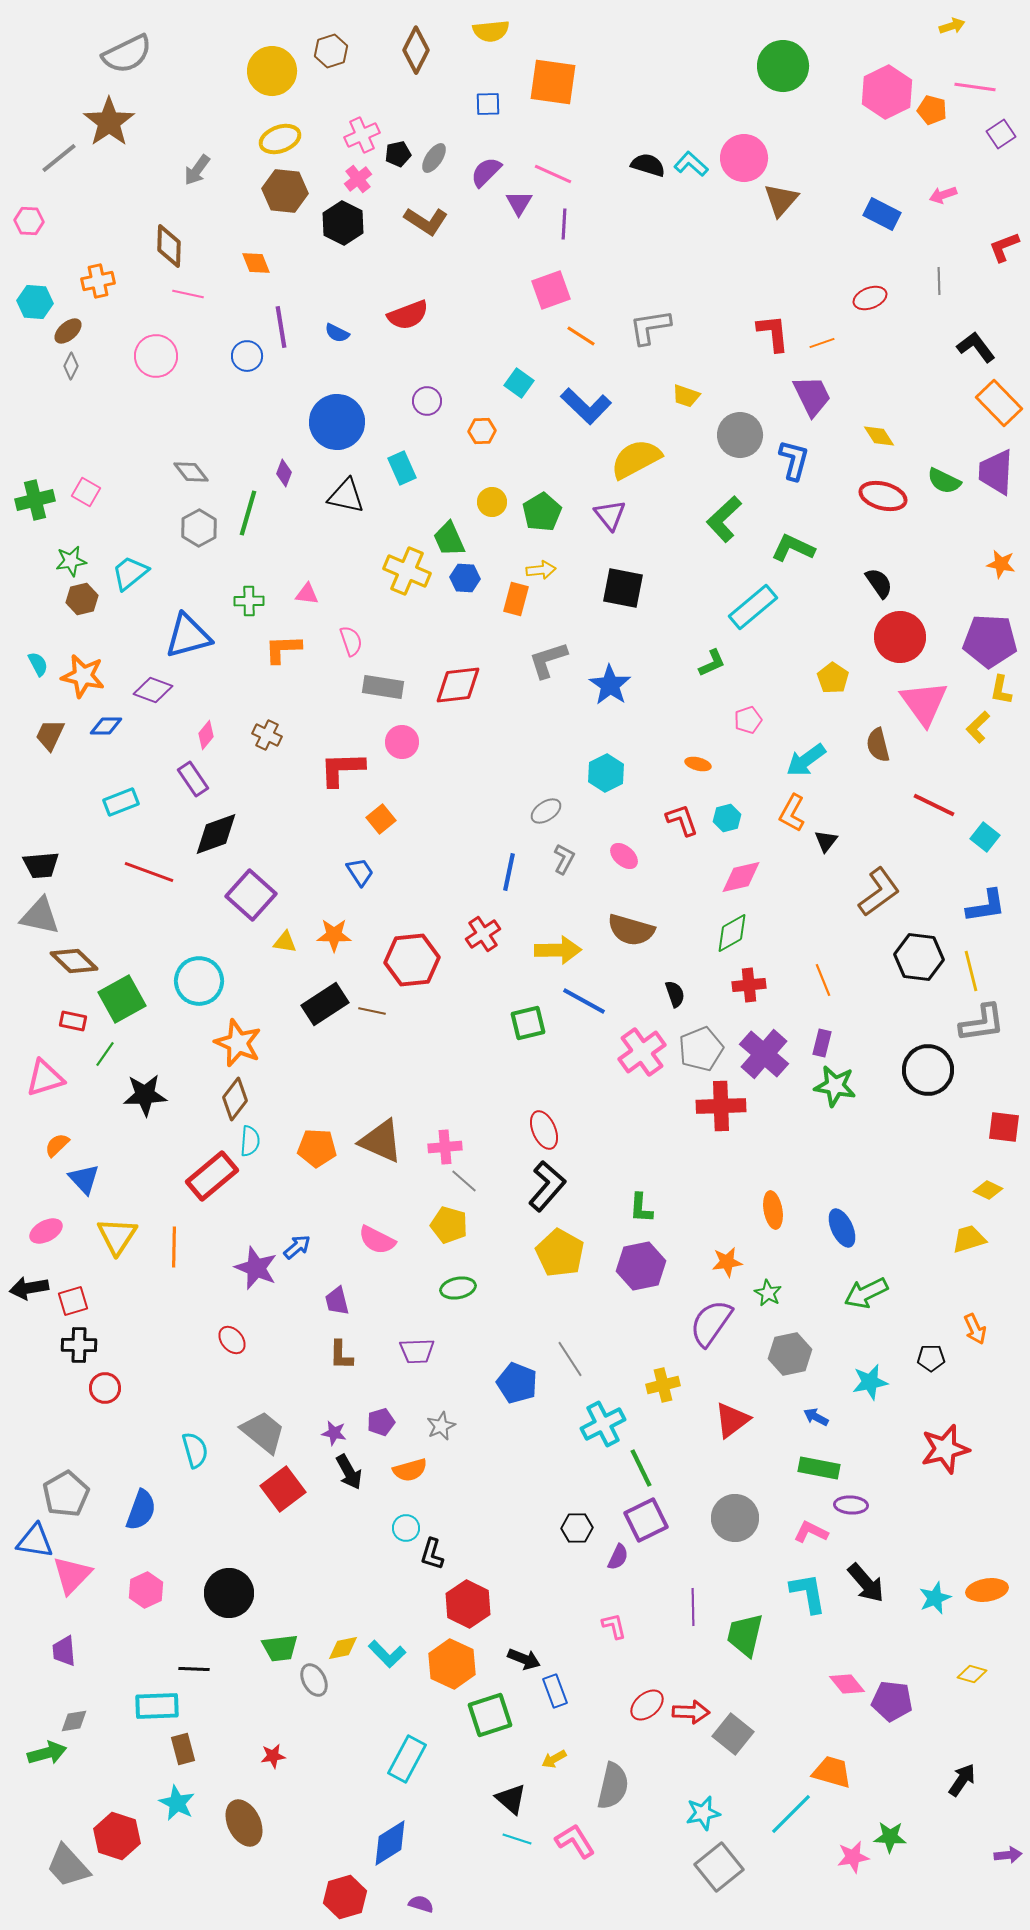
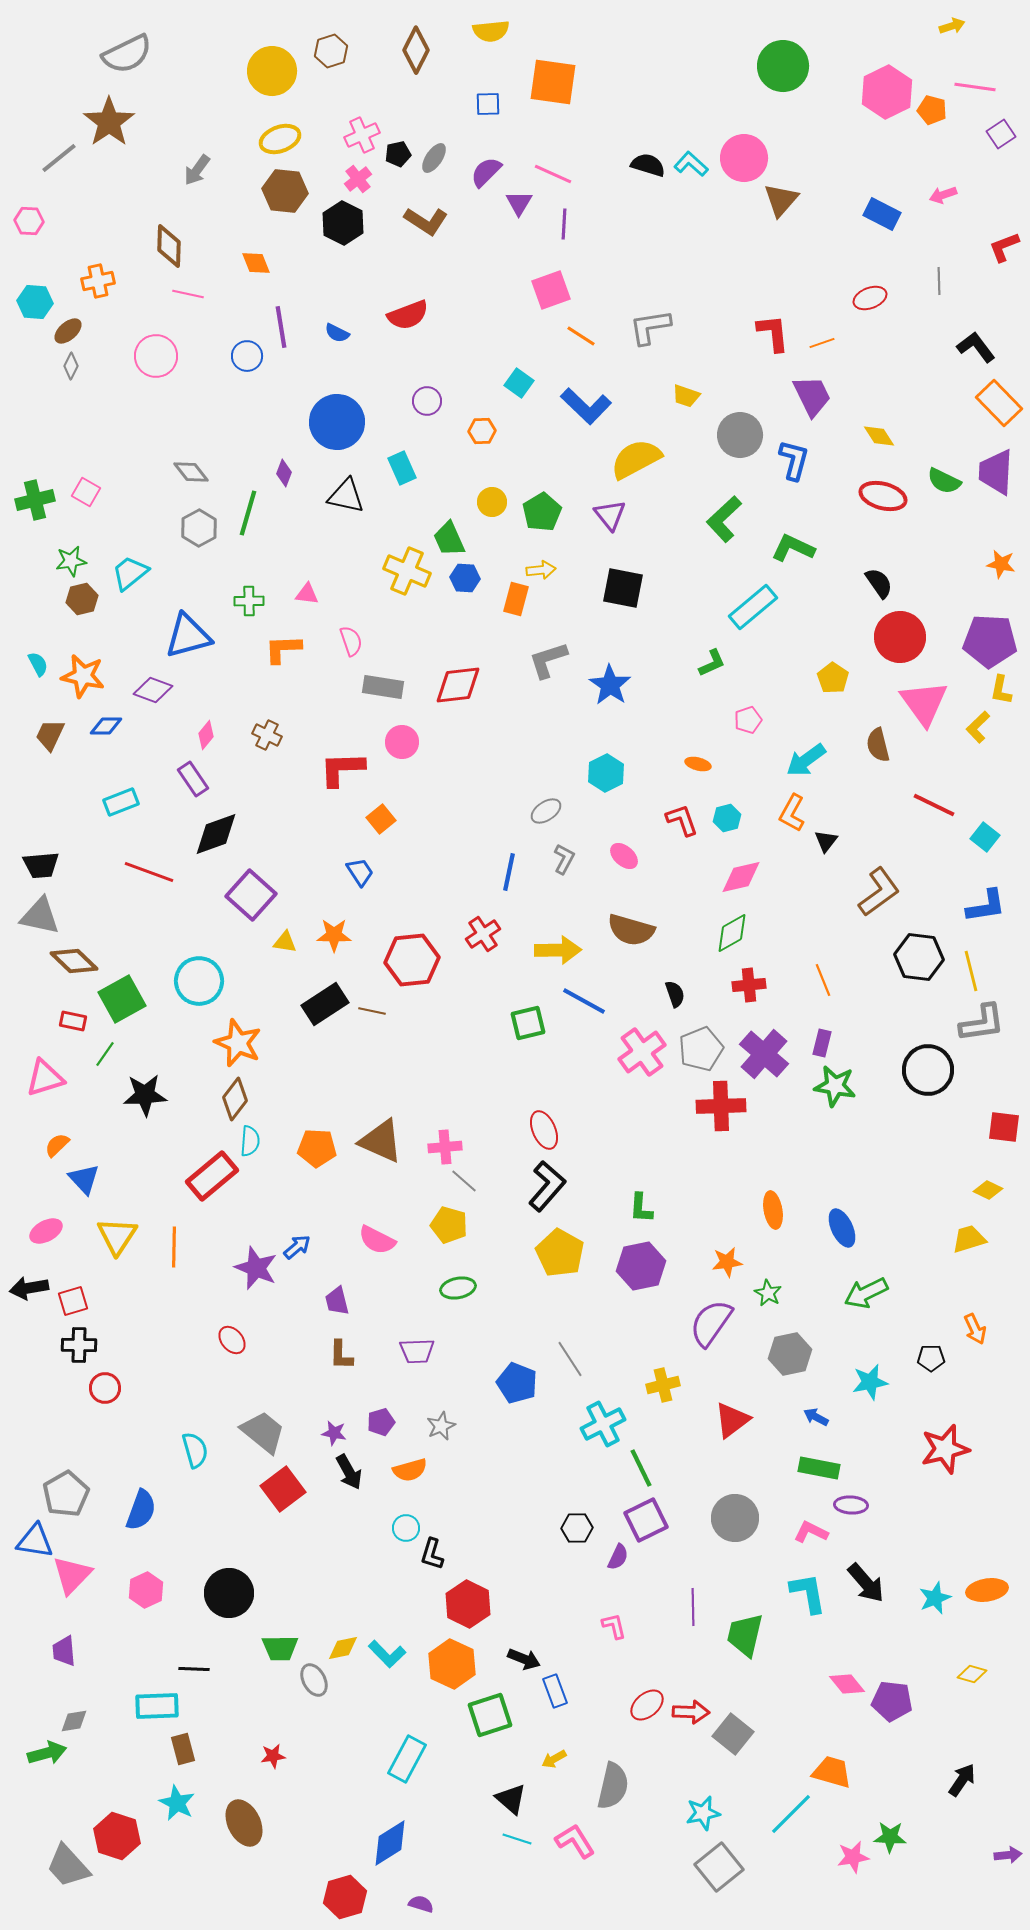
green trapezoid at (280, 1648): rotated 6 degrees clockwise
